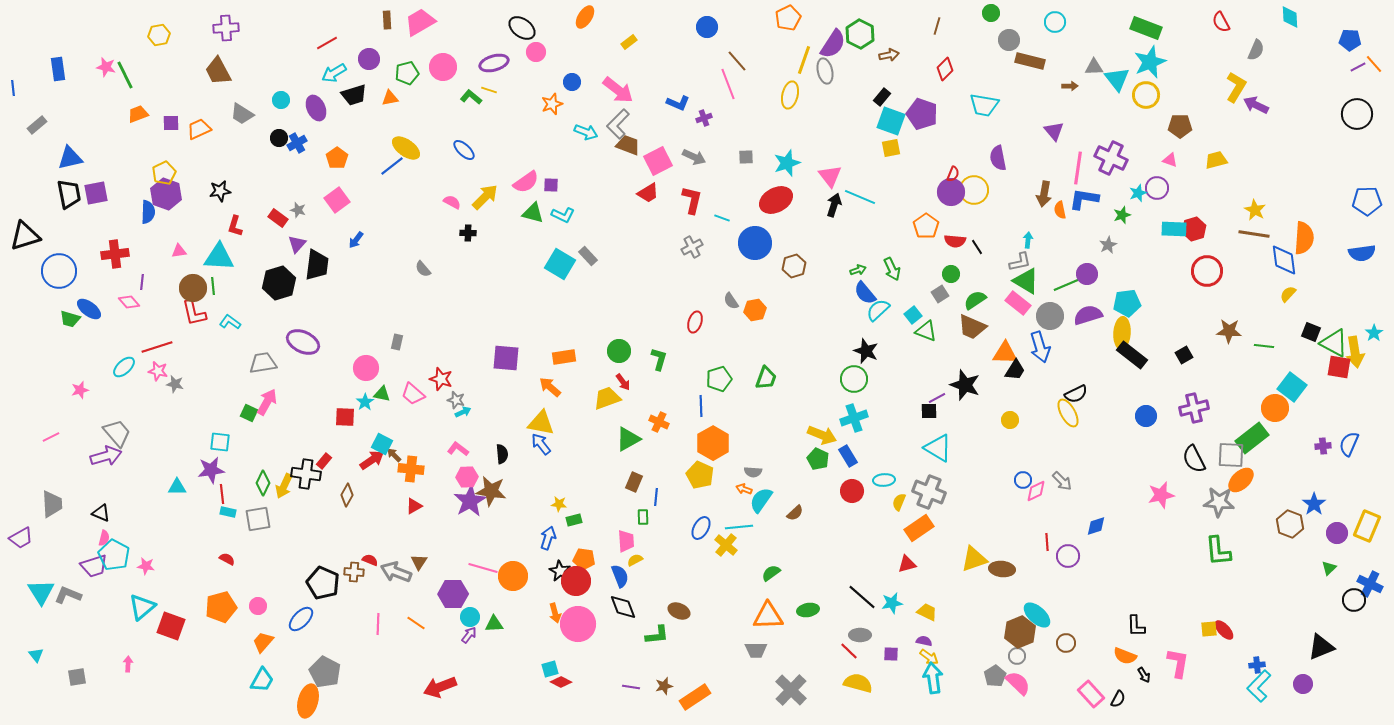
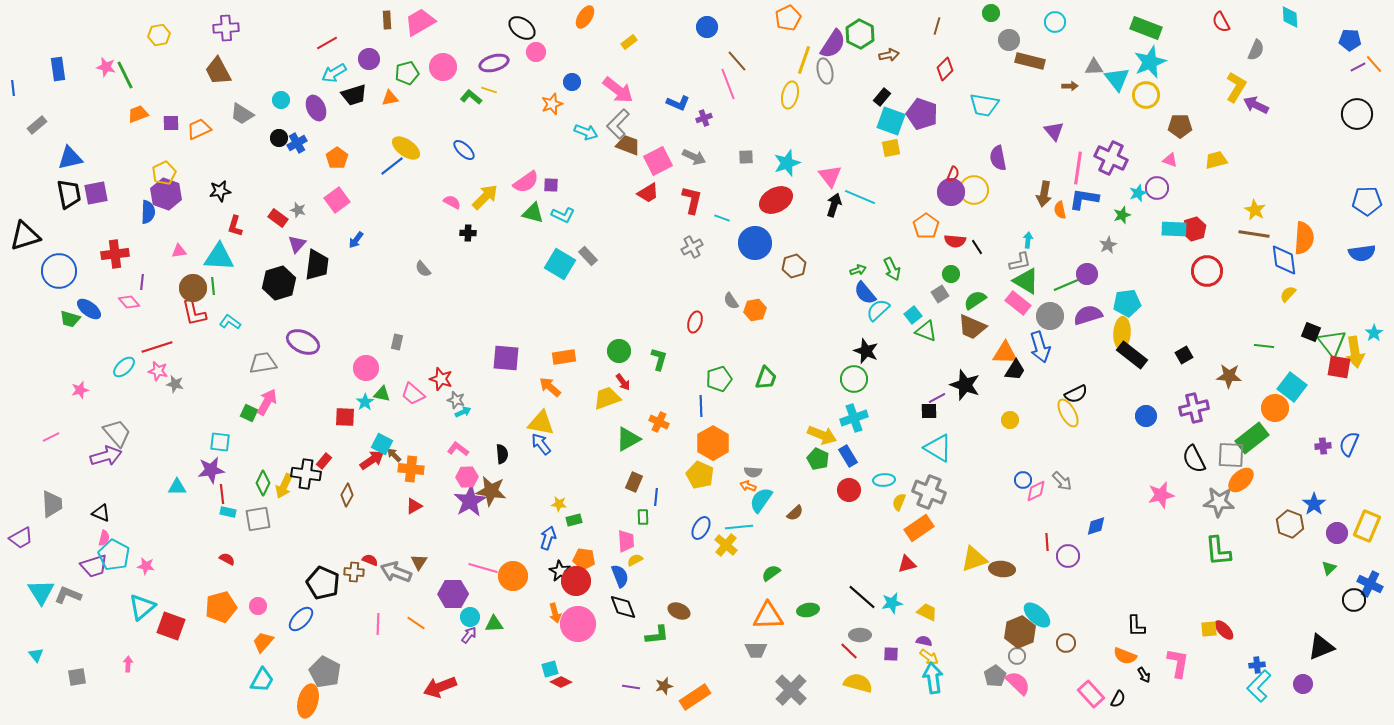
brown star at (1229, 331): moved 45 px down
green triangle at (1334, 343): moved 2 px left; rotated 24 degrees clockwise
orange arrow at (744, 489): moved 4 px right, 3 px up
red circle at (852, 491): moved 3 px left, 1 px up
